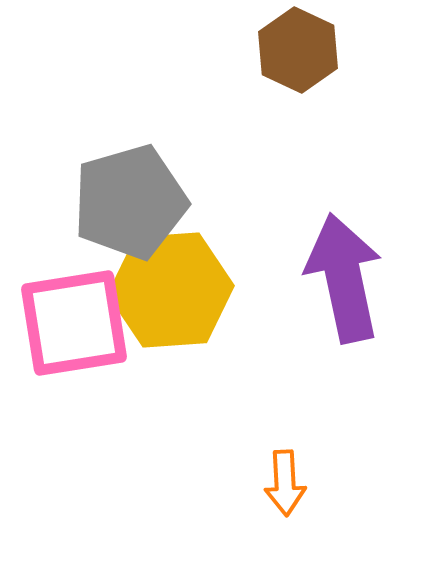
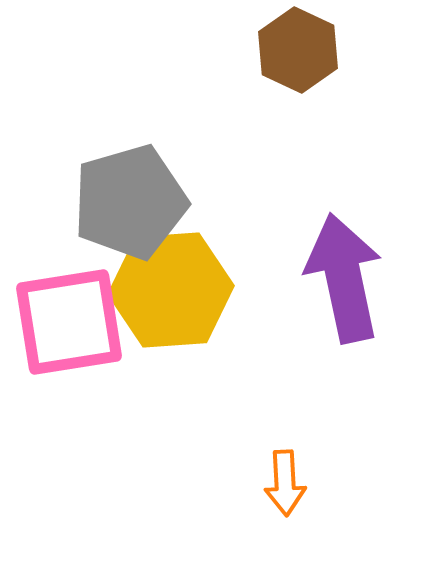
pink square: moved 5 px left, 1 px up
